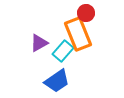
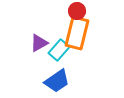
red circle: moved 9 px left, 2 px up
orange rectangle: moved 1 px left, 1 px up; rotated 36 degrees clockwise
cyan rectangle: moved 4 px left, 1 px up
